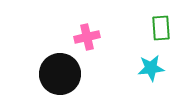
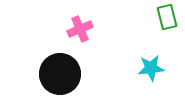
green rectangle: moved 6 px right, 11 px up; rotated 10 degrees counterclockwise
pink cross: moved 7 px left, 8 px up; rotated 10 degrees counterclockwise
